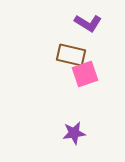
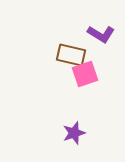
purple L-shape: moved 13 px right, 11 px down
purple star: rotated 10 degrees counterclockwise
